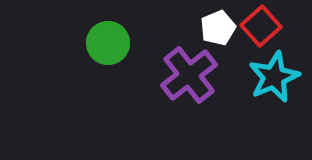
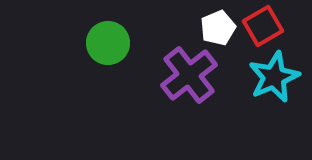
red square: moved 2 px right; rotated 12 degrees clockwise
